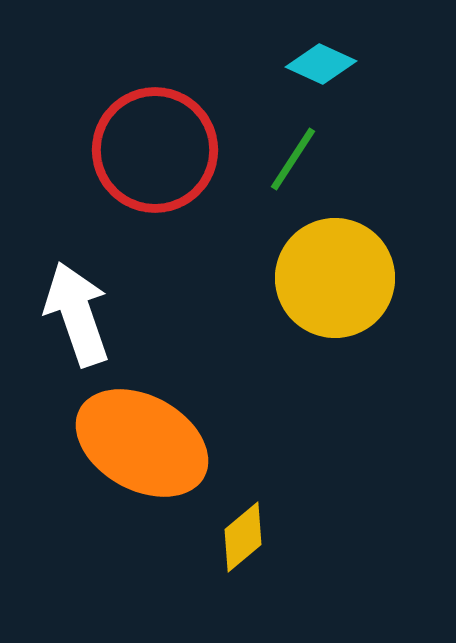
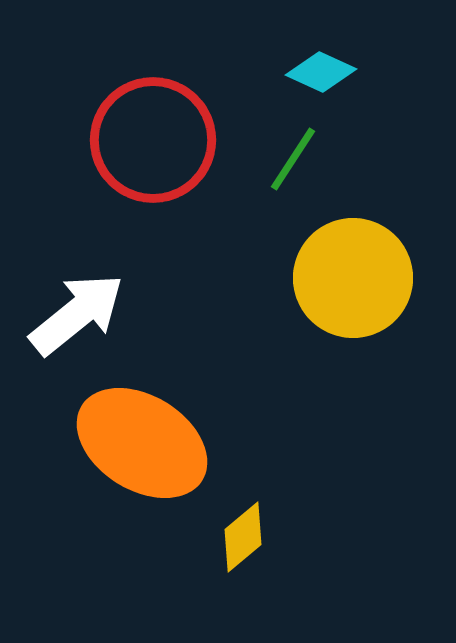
cyan diamond: moved 8 px down
red circle: moved 2 px left, 10 px up
yellow circle: moved 18 px right
white arrow: rotated 70 degrees clockwise
orange ellipse: rotated 3 degrees clockwise
